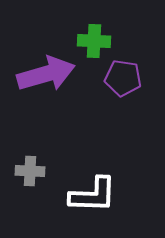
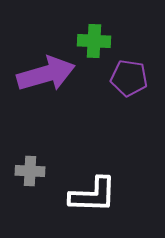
purple pentagon: moved 6 px right
